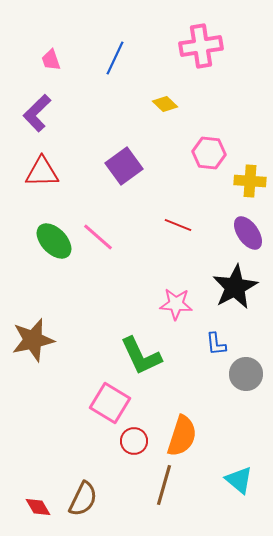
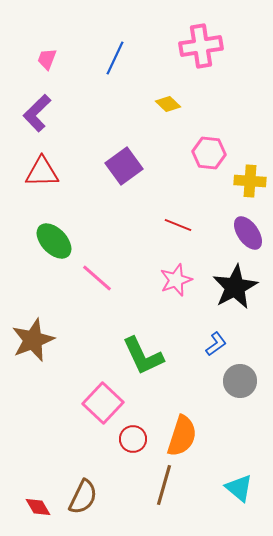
pink trapezoid: moved 4 px left, 1 px up; rotated 40 degrees clockwise
yellow diamond: moved 3 px right
pink line: moved 1 px left, 41 px down
pink star: moved 24 px up; rotated 24 degrees counterclockwise
brown star: rotated 9 degrees counterclockwise
blue L-shape: rotated 120 degrees counterclockwise
green L-shape: moved 2 px right
gray circle: moved 6 px left, 7 px down
pink square: moved 7 px left; rotated 12 degrees clockwise
red circle: moved 1 px left, 2 px up
cyan triangle: moved 8 px down
brown semicircle: moved 2 px up
